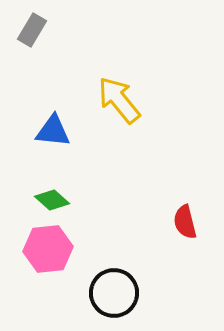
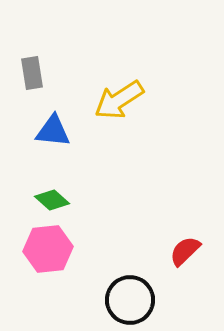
gray rectangle: moved 43 px down; rotated 40 degrees counterclockwise
yellow arrow: rotated 84 degrees counterclockwise
red semicircle: moved 29 px down; rotated 60 degrees clockwise
black circle: moved 16 px right, 7 px down
